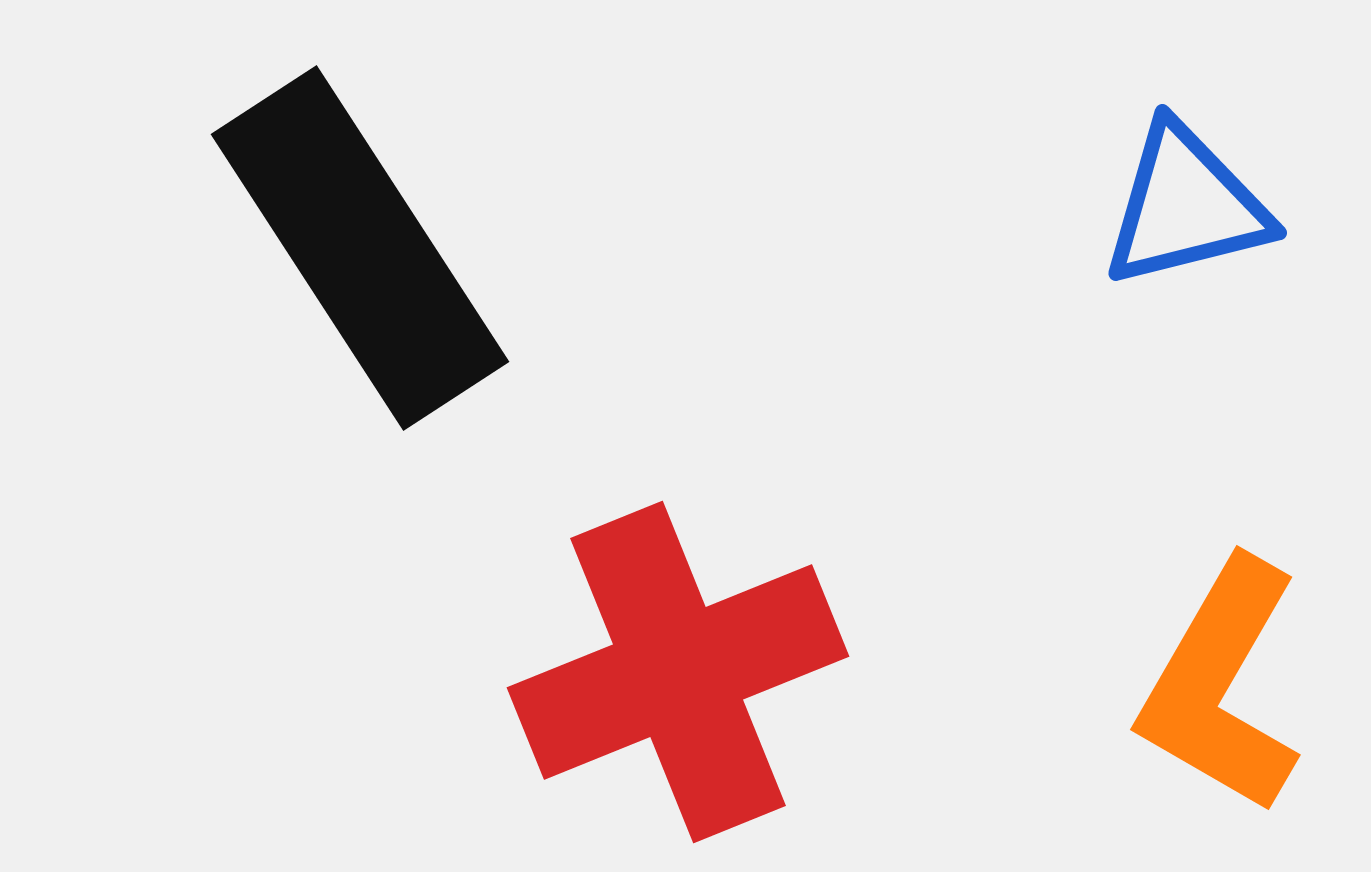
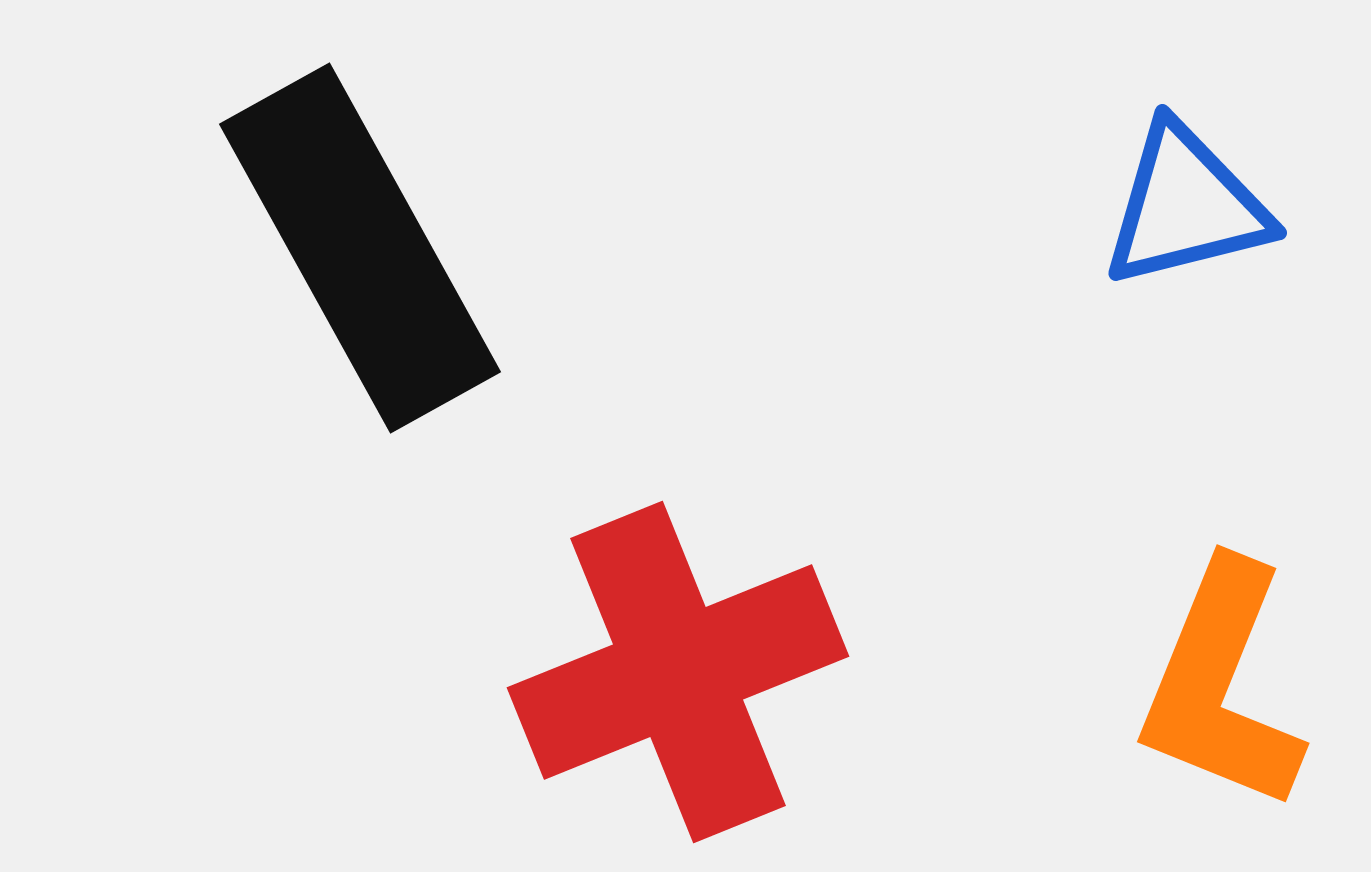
black rectangle: rotated 4 degrees clockwise
orange L-shape: rotated 8 degrees counterclockwise
